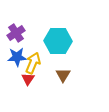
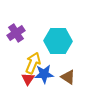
blue star: moved 27 px right, 17 px down
brown triangle: moved 5 px right, 2 px down; rotated 28 degrees counterclockwise
